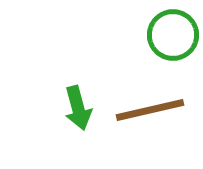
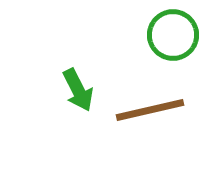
green arrow: moved 18 px up; rotated 12 degrees counterclockwise
